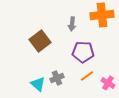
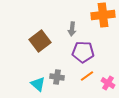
orange cross: moved 1 px right
gray arrow: moved 5 px down
gray cross: moved 1 px up; rotated 32 degrees clockwise
